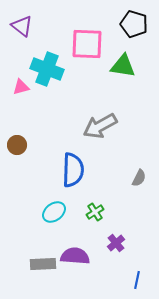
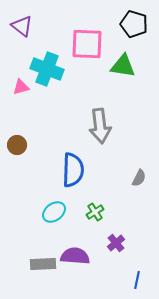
gray arrow: rotated 68 degrees counterclockwise
